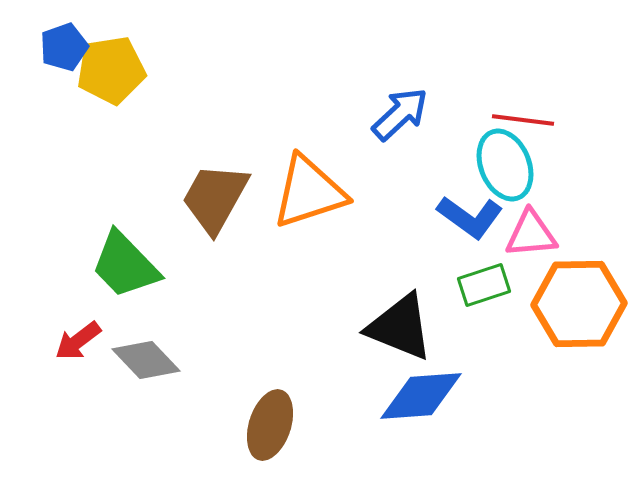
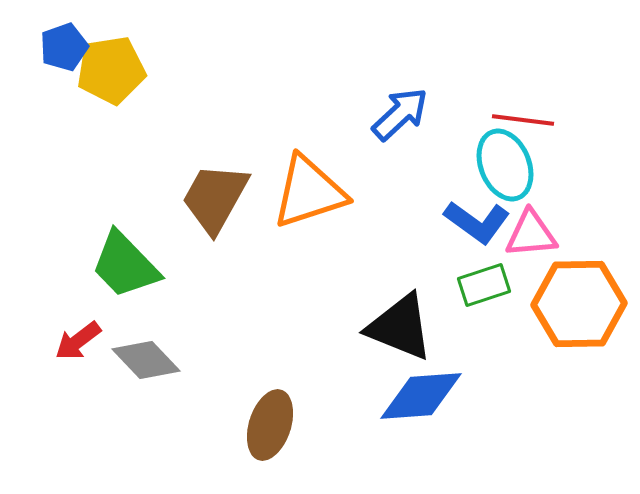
blue L-shape: moved 7 px right, 5 px down
